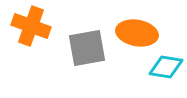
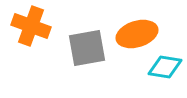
orange ellipse: moved 1 px down; rotated 27 degrees counterclockwise
cyan diamond: moved 1 px left
